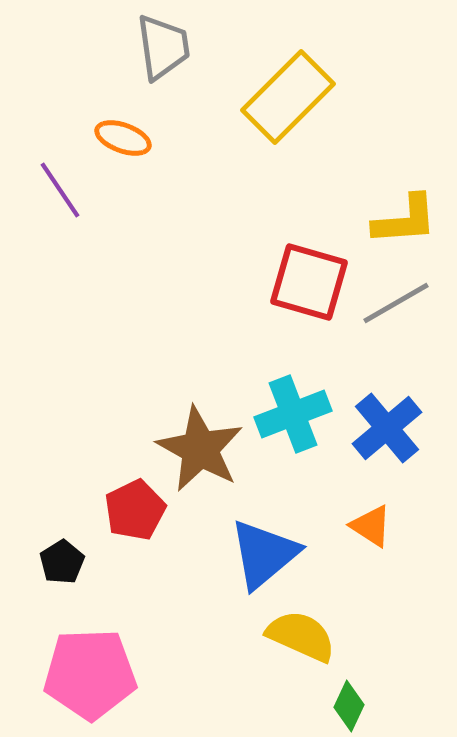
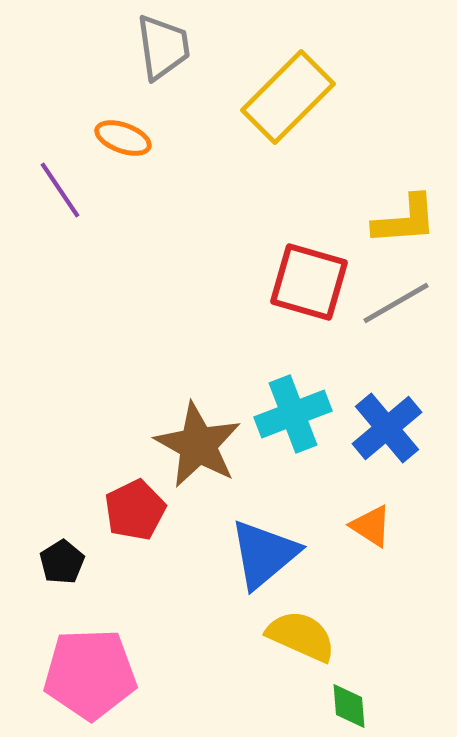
brown star: moved 2 px left, 4 px up
green diamond: rotated 30 degrees counterclockwise
